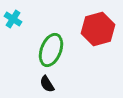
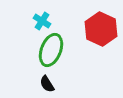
cyan cross: moved 29 px right, 2 px down
red hexagon: moved 3 px right; rotated 20 degrees counterclockwise
